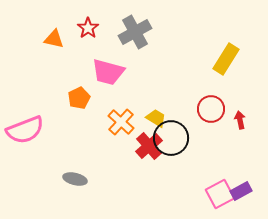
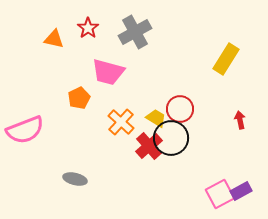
red circle: moved 31 px left
